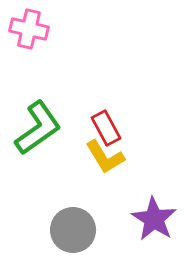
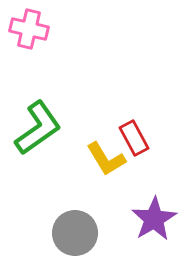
red rectangle: moved 28 px right, 10 px down
yellow L-shape: moved 1 px right, 2 px down
purple star: rotated 9 degrees clockwise
gray circle: moved 2 px right, 3 px down
